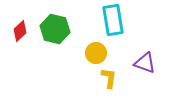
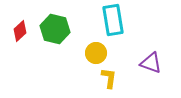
purple triangle: moved 6 px right
